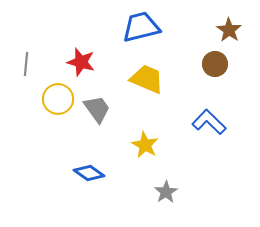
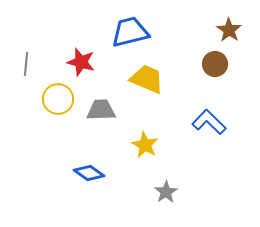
blue trapezoid: moved 11 px left, 5 px down
gray trapezoid: moved 4 px right, 1 px down; rotated 56 degrees counterclockwise
